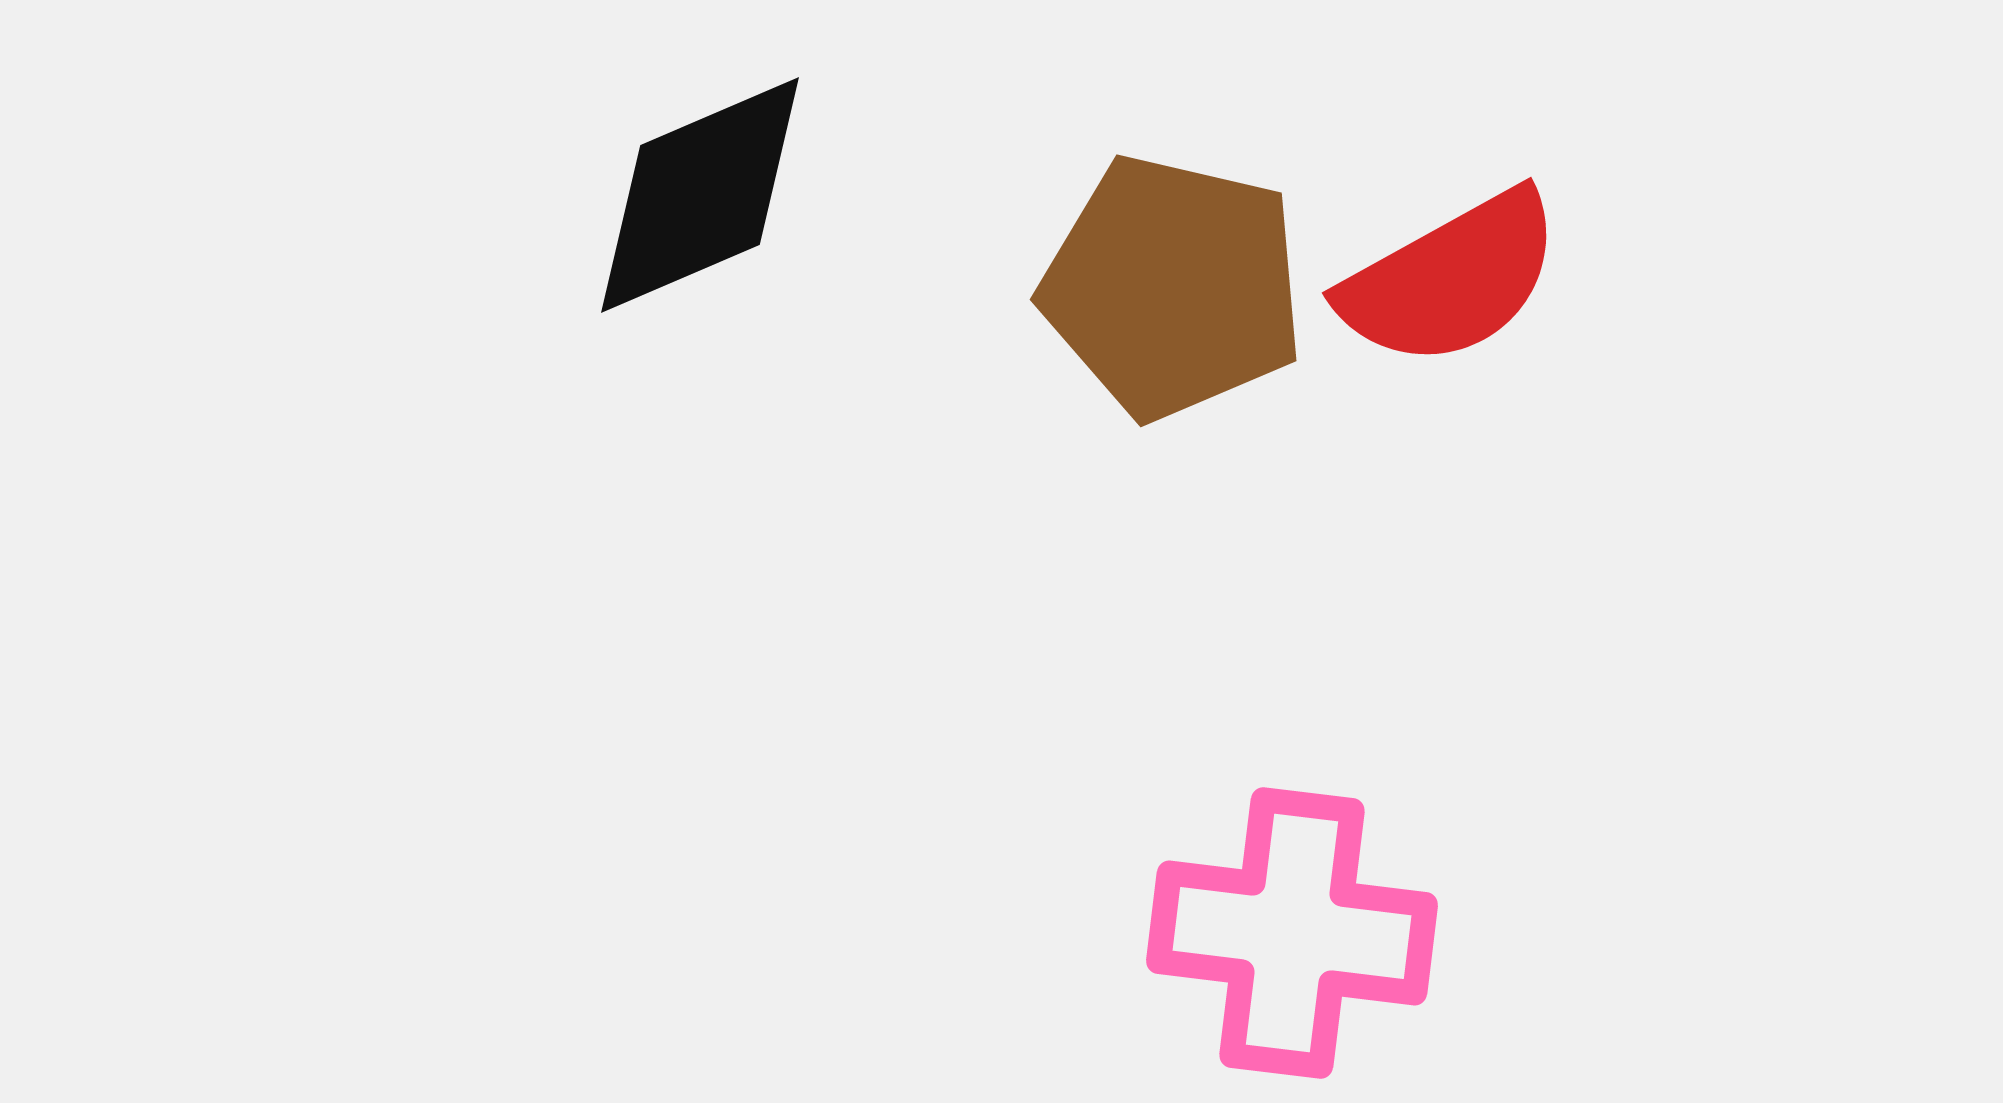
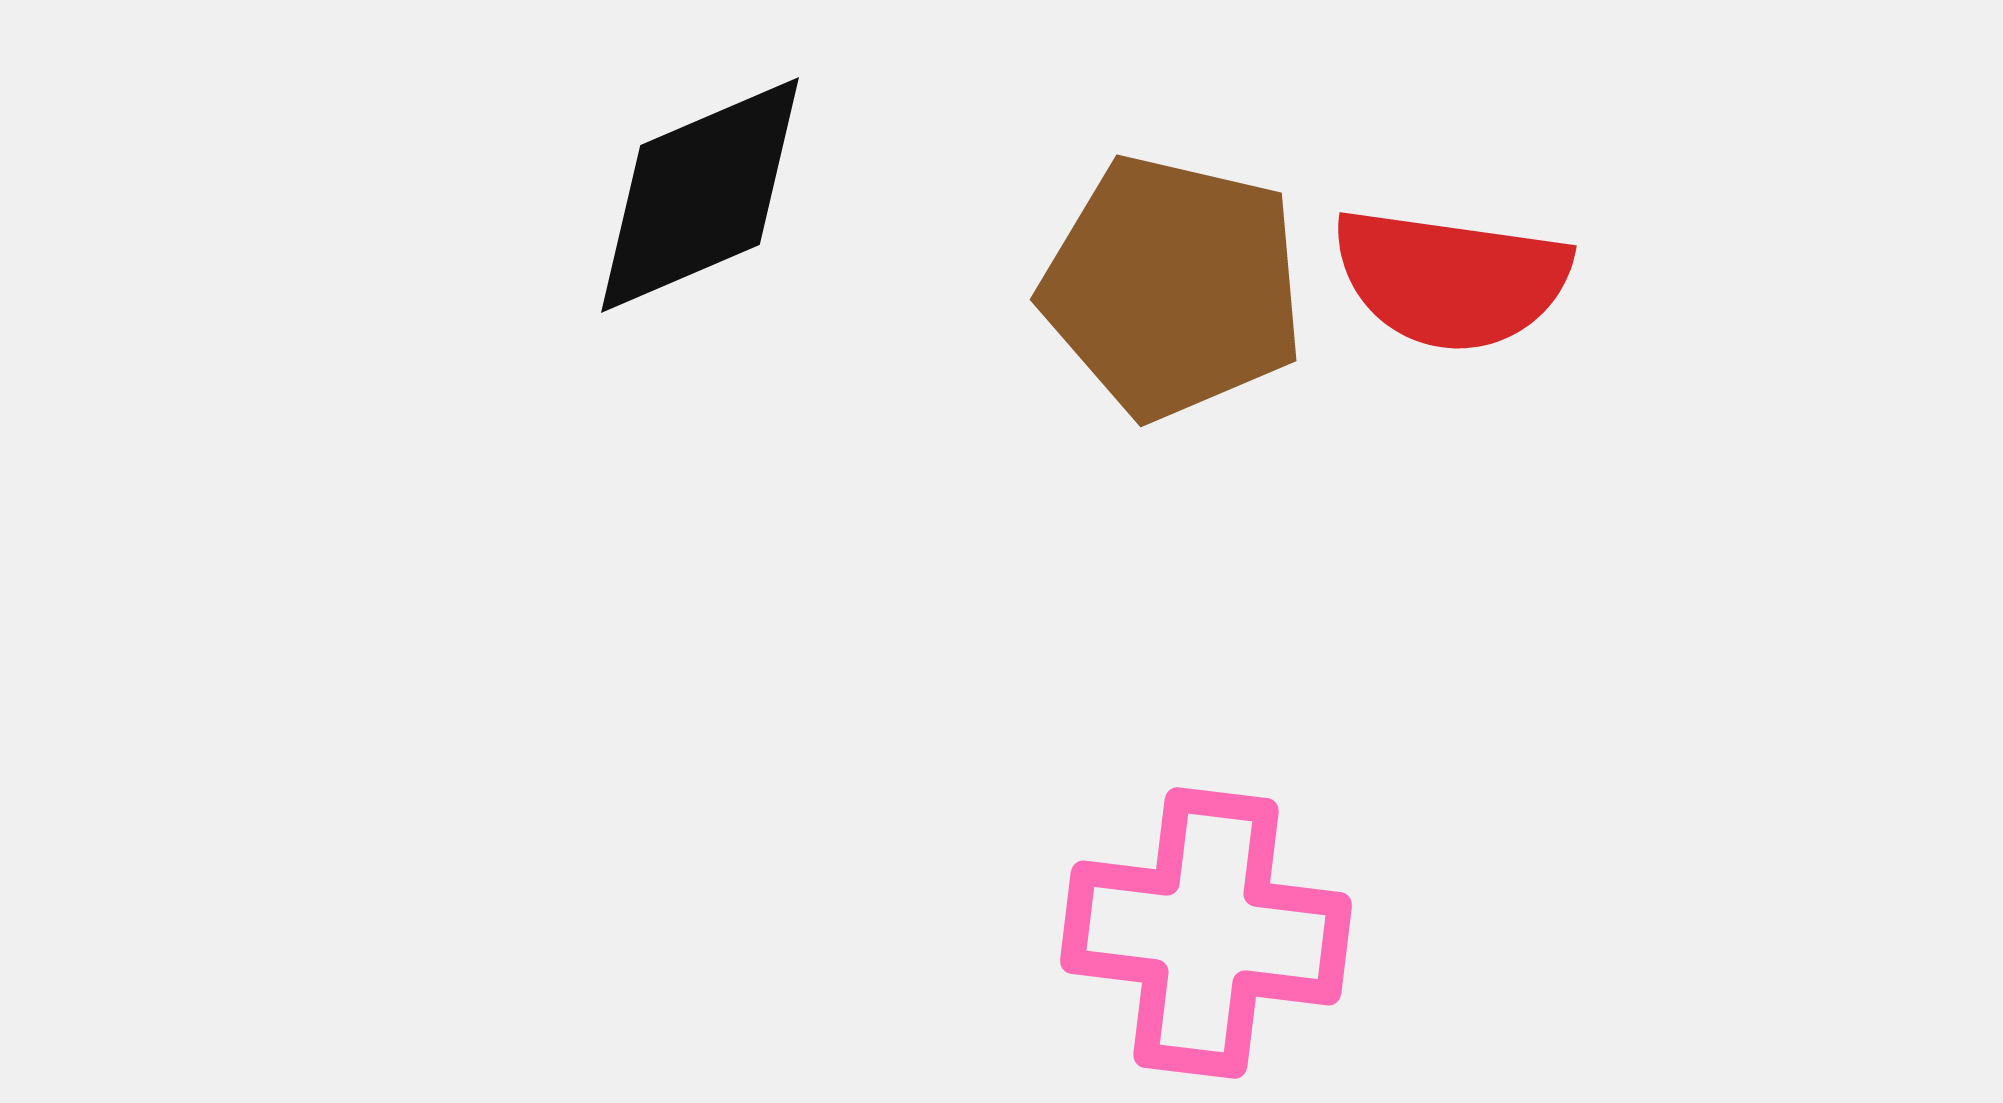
red semicircle: rotated 37 degrees clockwise
pink cross: moved 86 px left
